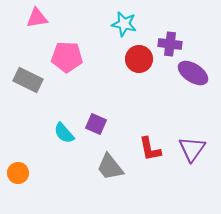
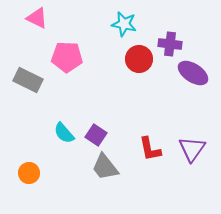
pink triangle: rotated 35 degrees clockwise
purple square: moved 11 px down; rotated 10 degrees clockwise
gray trapezoid: moved 5 px left
orange circle: moved 11 px right
